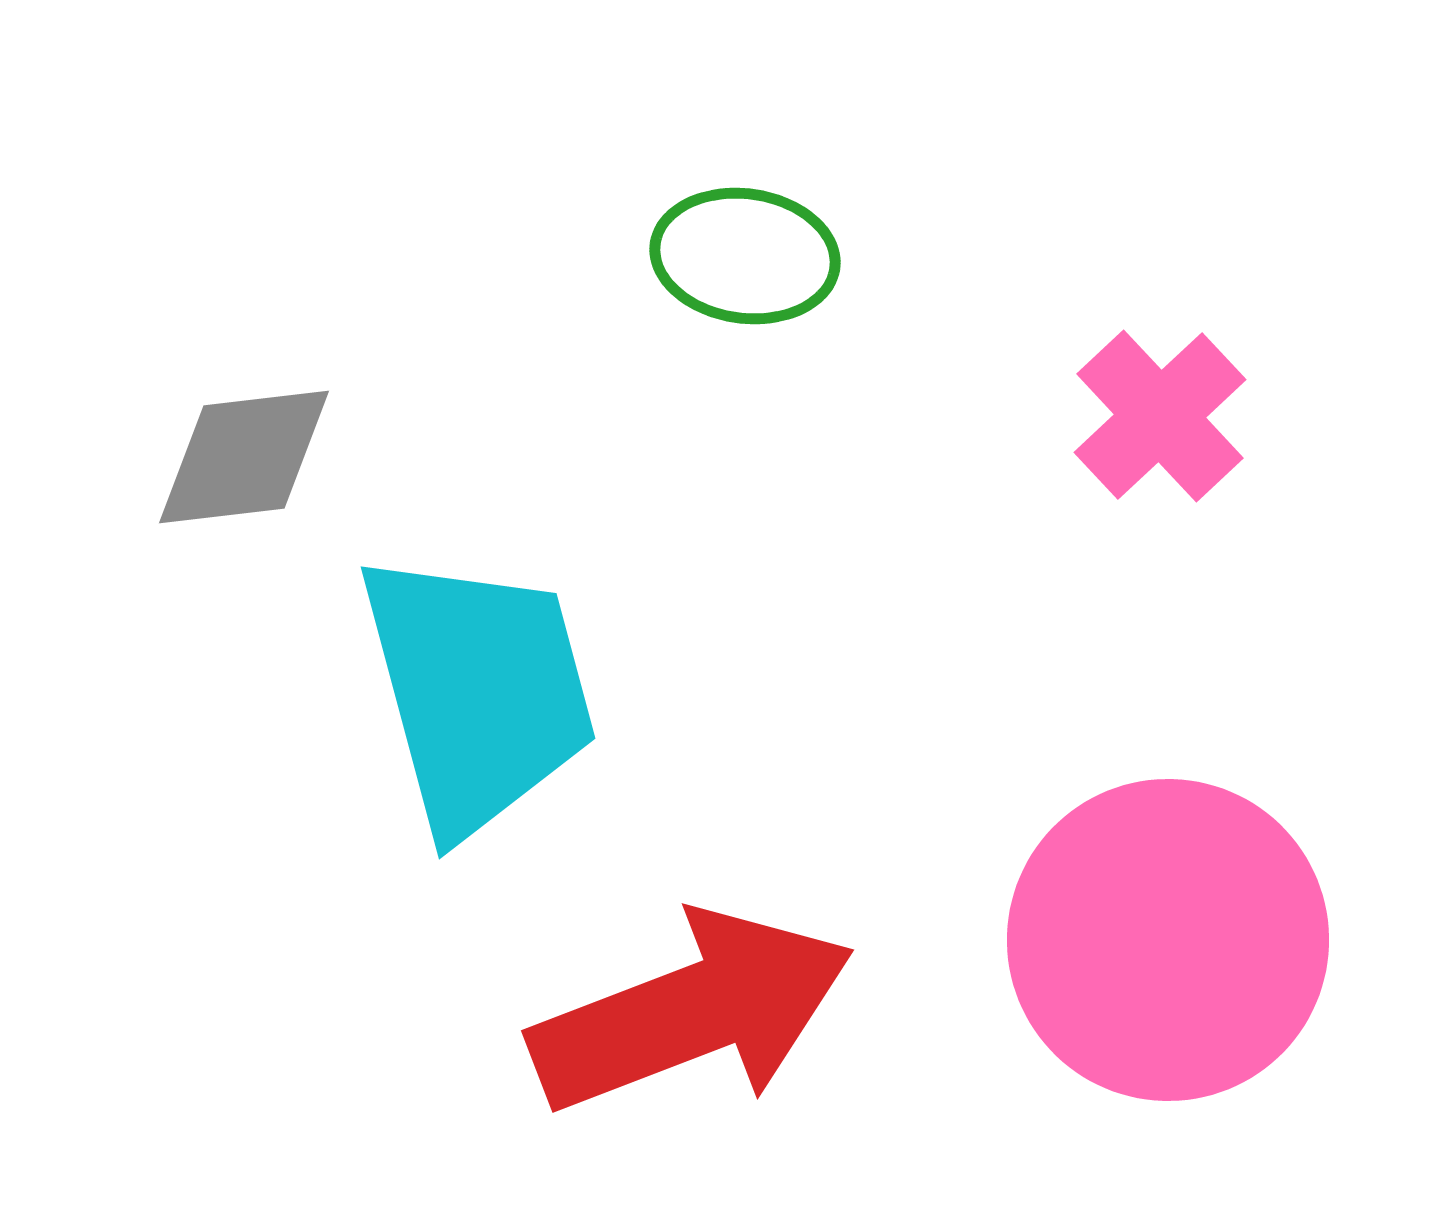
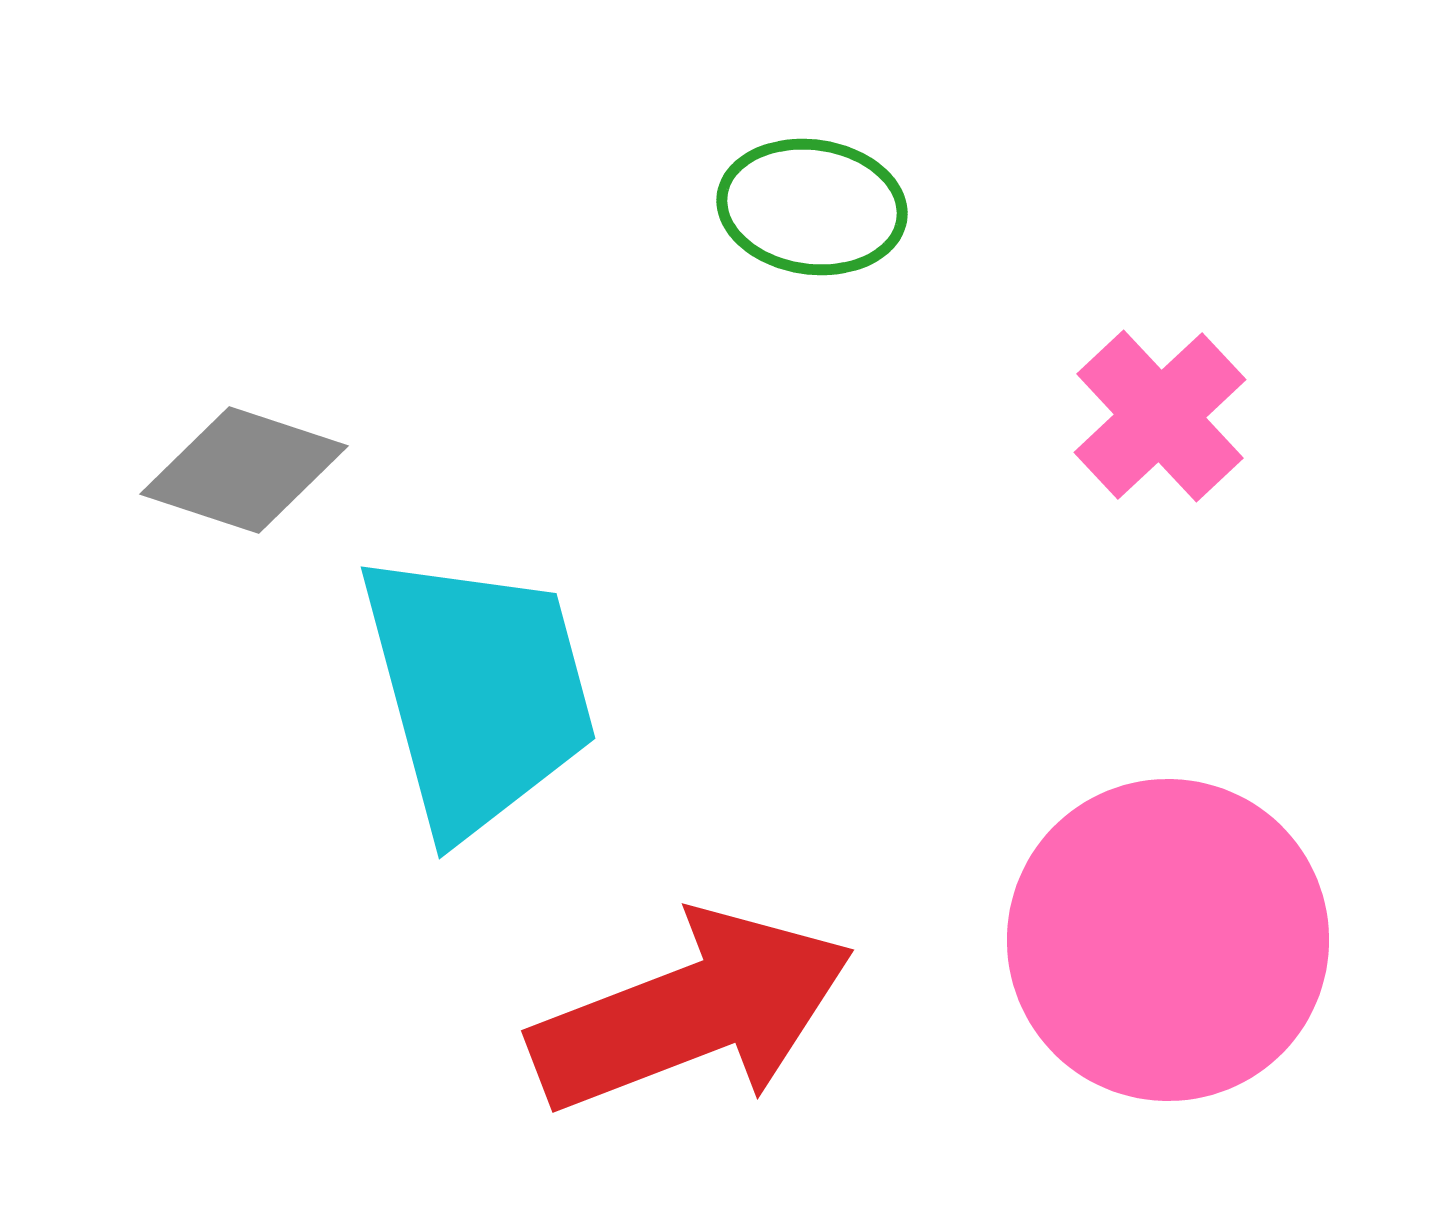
green ellipse: moved 67 px right, 49 px up
gray diamond: moved 13 px down; rotated 25 degrees clockwise
